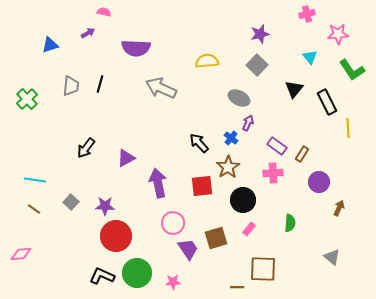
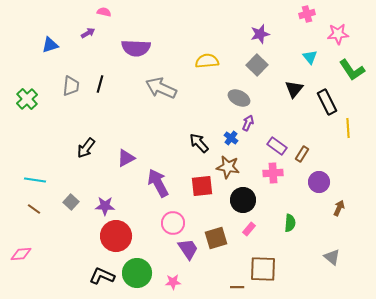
brown star at (228, 167): rotated 30 degrees counterclockwise
purple arrow at (158, 183): rotated 16 degrees counterclockwise
